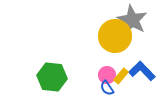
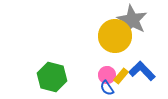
green hexagon: rotated 8 degrees clockwise
